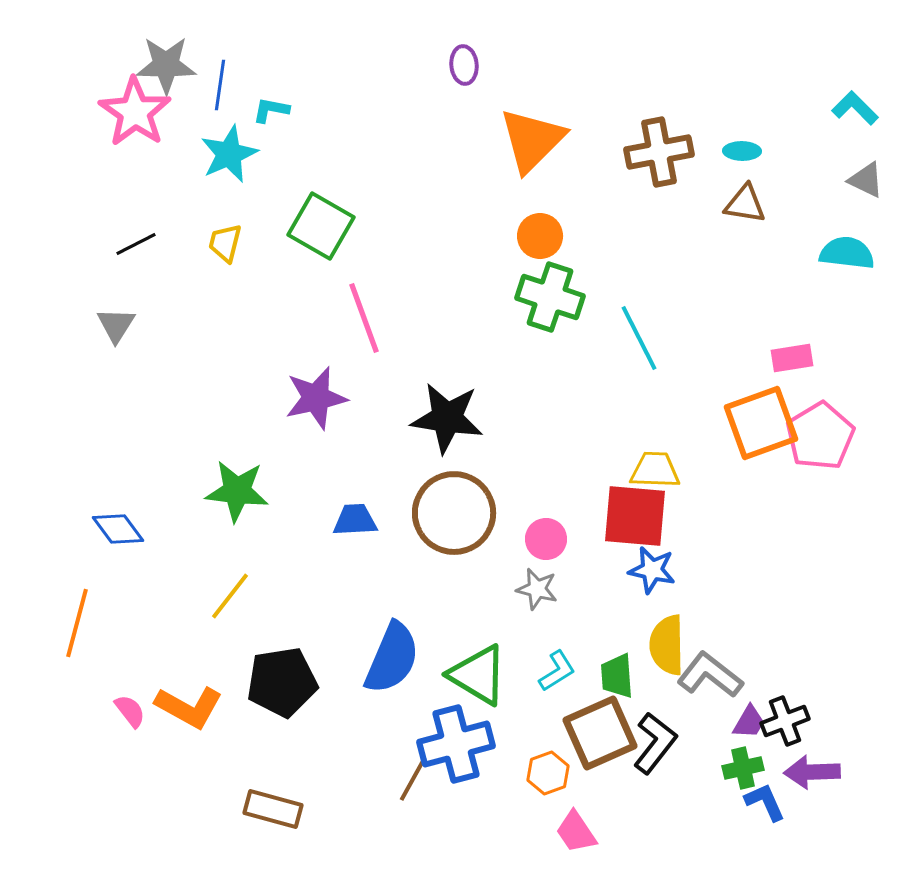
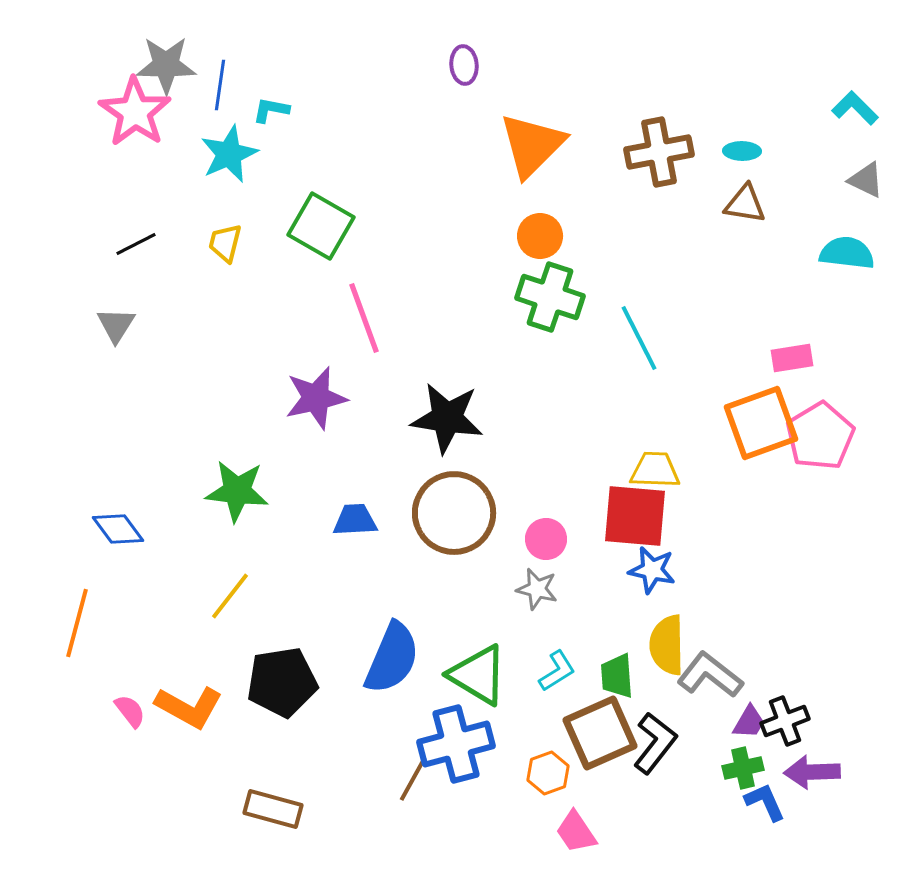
orange triangle at (532, 140): moved 5 px down
